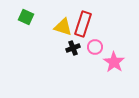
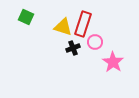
pink circle: moved 5 px up
pink star: moved 1 px left
